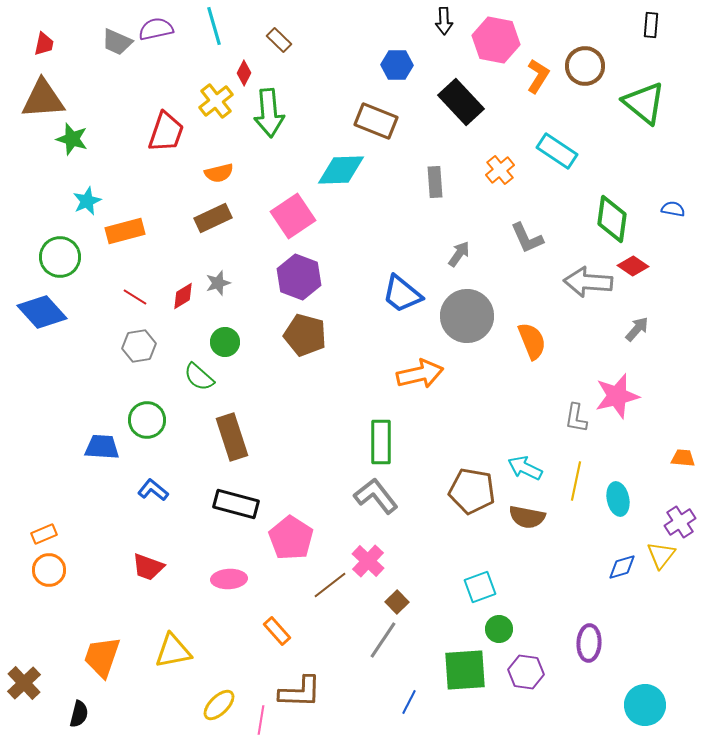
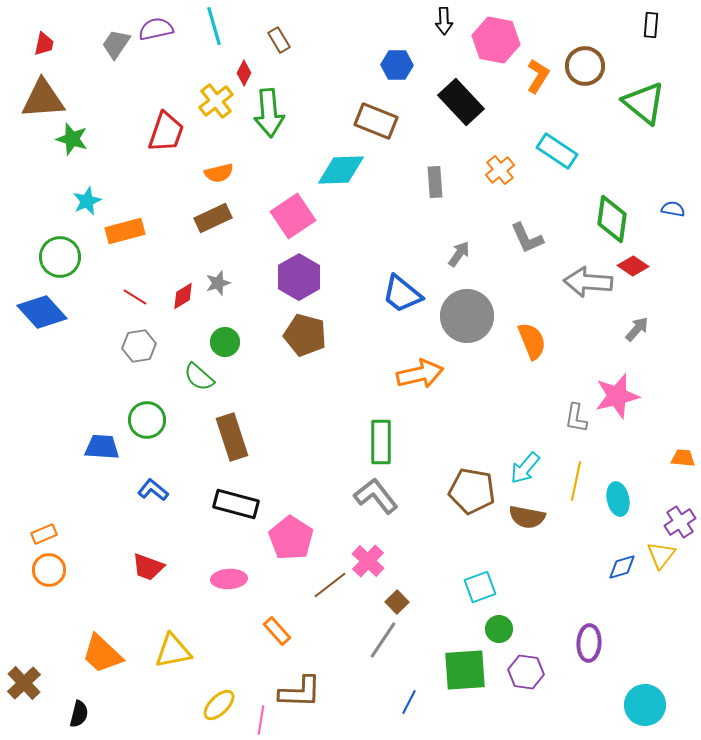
brown rectangle at (279, 40): rotated 15 degrees clockwise
gray trapezoid at (117, 42): moved 1 px left, 2 px down; rotated 100 degrees clockwise
purple hexagon at (299, 277): rotated 9 degrees clockwise
cyan arrow at (525, 468): rotated 76 degrees counterclockwise
orange trapezoid at (102, 657): moved 3 px up; rotated 66 degrees counterclockwise
